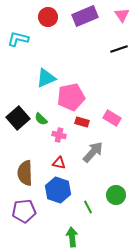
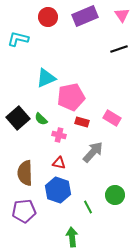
green circle: moved 1 px left
